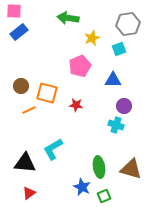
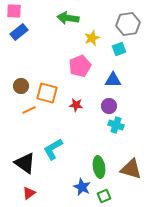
purple circle: moved 15 px left
black triangle: rotated 30 degrees clockwise
